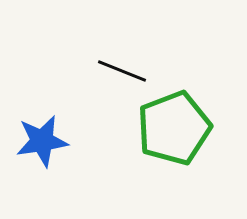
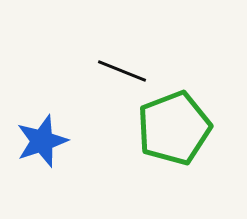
blue star: rotated 10 degrees counterclockwise
